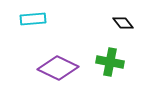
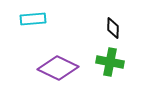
black diamond: moved 10 px left, 5 px down; rotated 40 degrees clockwise
